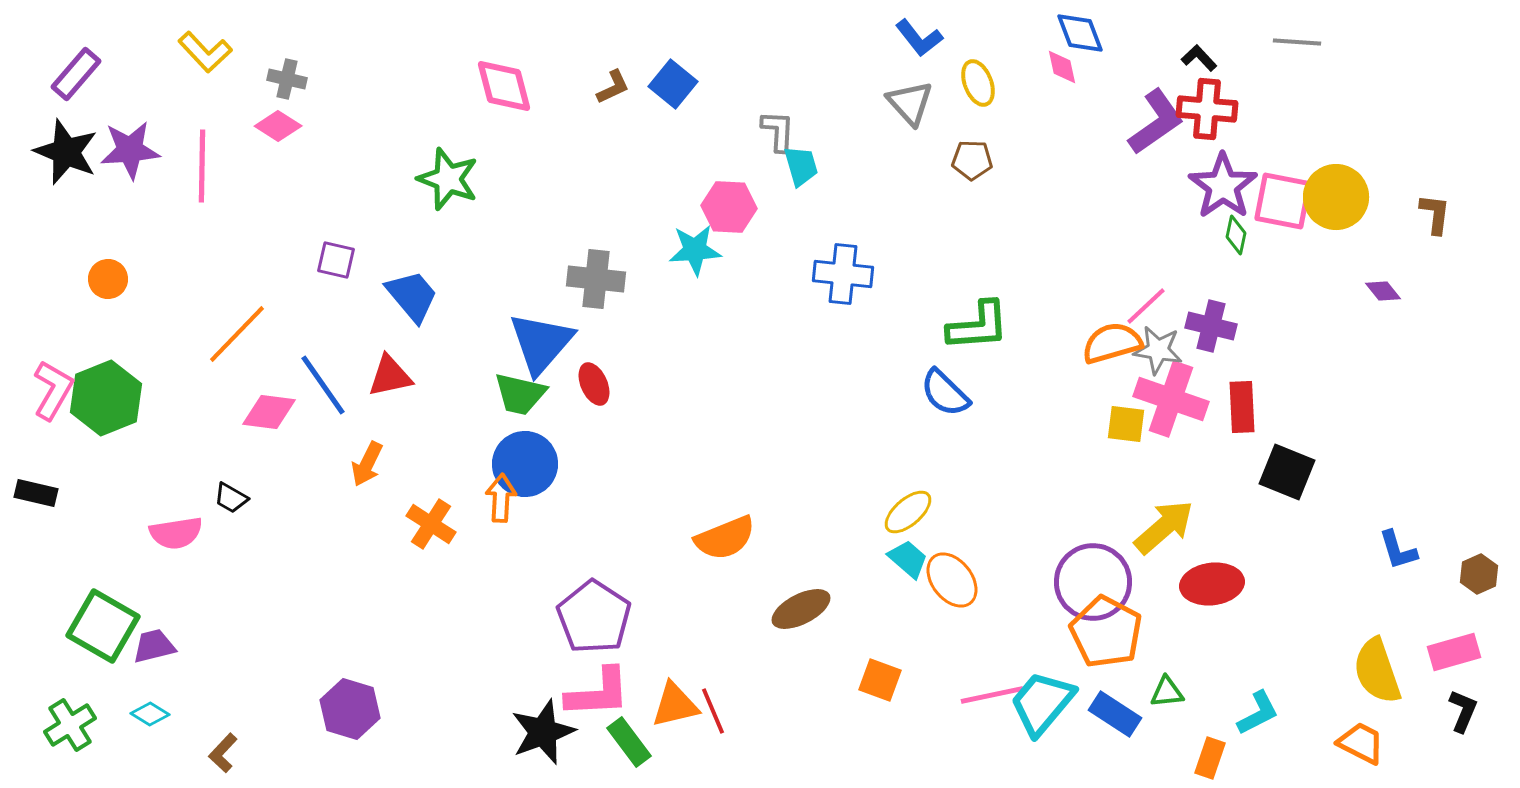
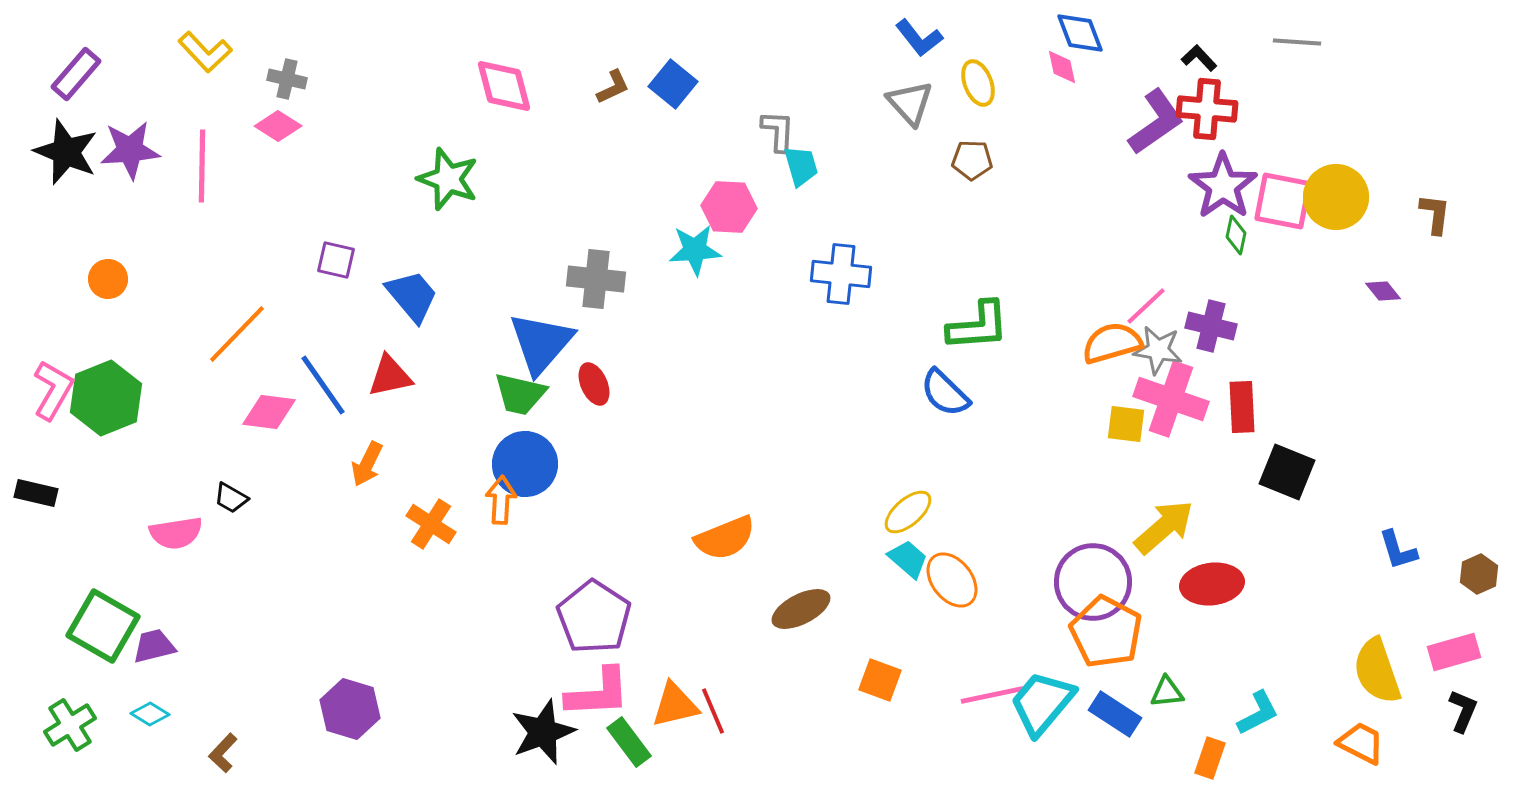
blue cross at (843, 274): moved 2 px left
orange arrow at (501, 498): moved 2 px down
